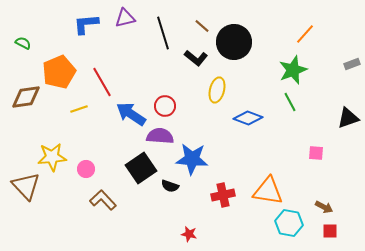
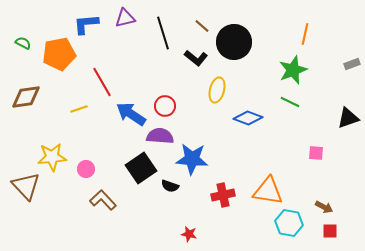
orange line: rotated 30 degrees counterclockwise
orange pentagon: moved 18 px up; rotated 12 degrees clockwise
green line: rotated 36 degrees counterclockwise
